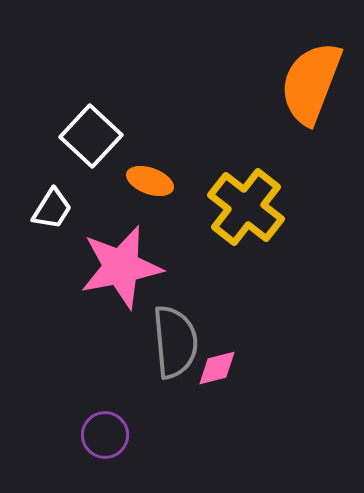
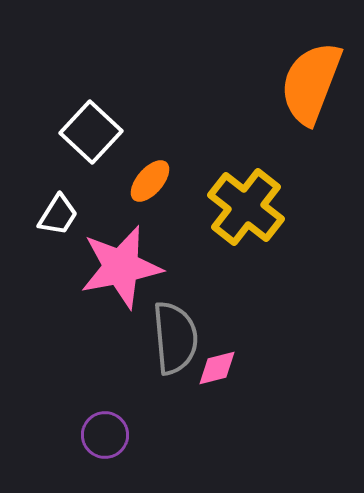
white square: moved 4 px up
orange ellipse: rotated 69 degrees counterclockwise
white trapezoid: moved 6 px right, 6 px down
gray semicircle: moved 4 px up
